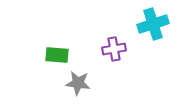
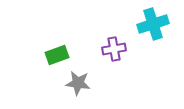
green rectangle: rotated 25 degrees counterclockwise
